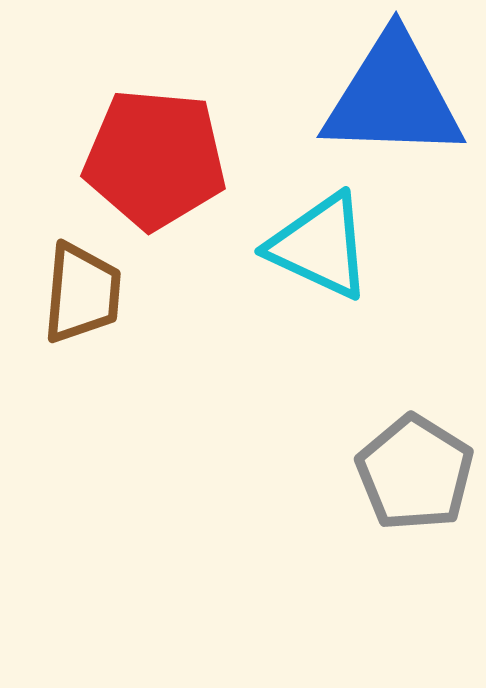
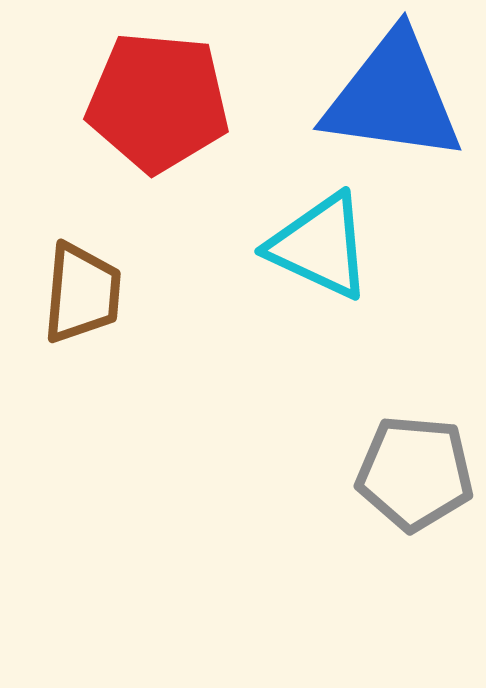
blue triangle: rotated 6 degrees clockwise
red pentagon: moved 3 px right, 57 px up
gray pentagon: rotated 27 degrees counterclockwise
